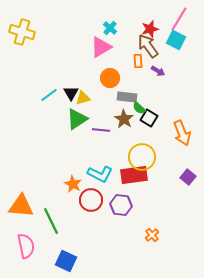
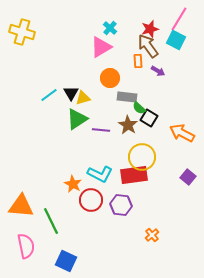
brown star: moved 4 px right, 6 px down
orange arrow: rotated 140 degrees clockwise
